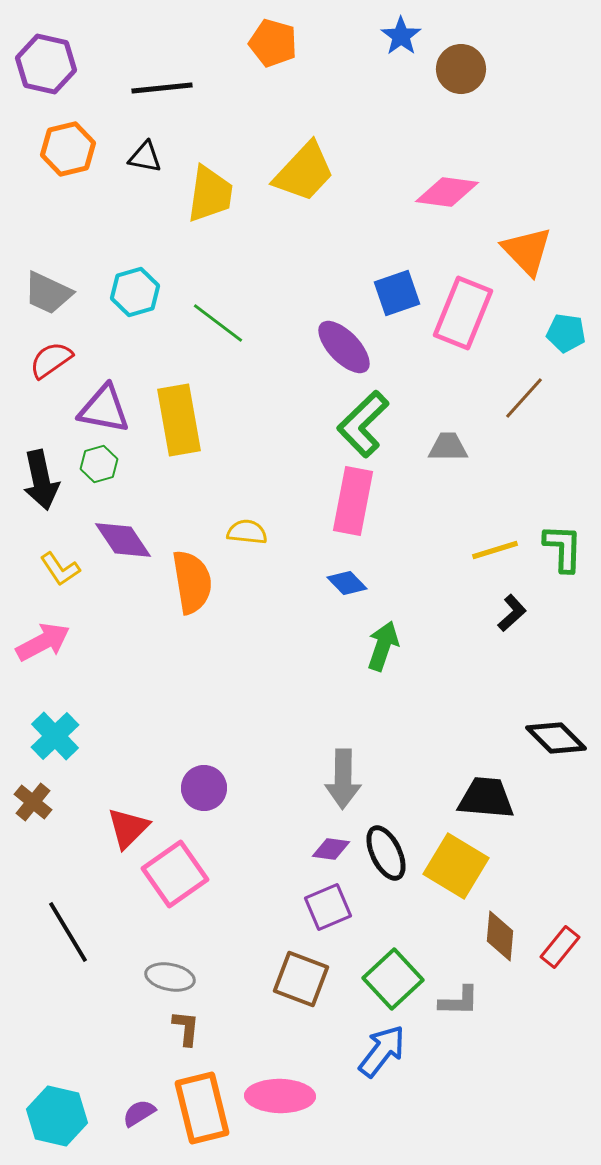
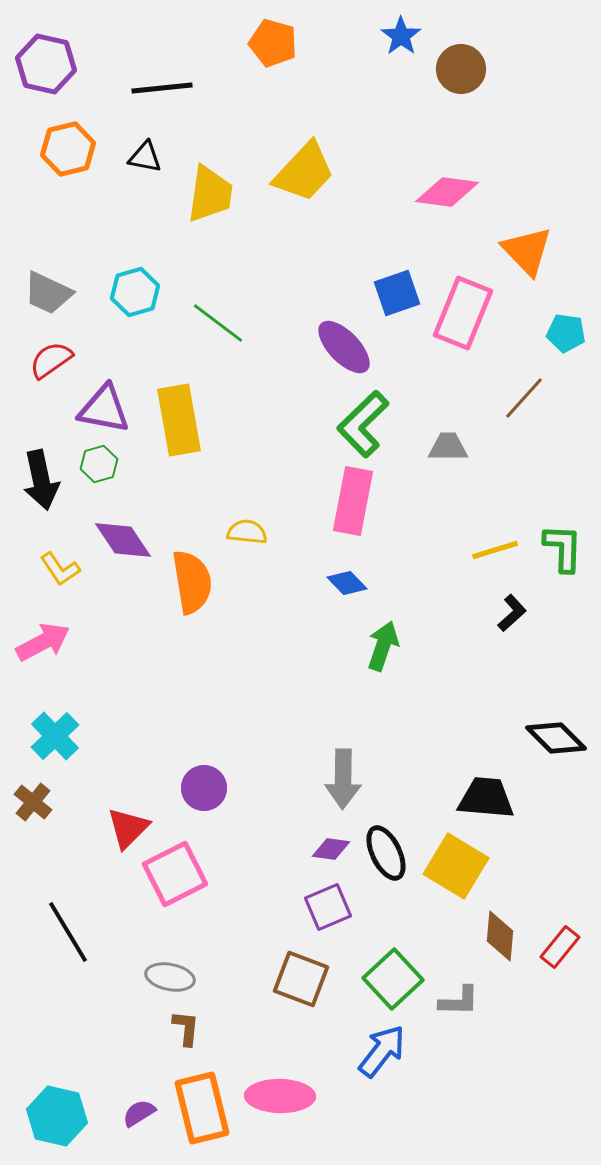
pink square at (175, 874): rotated 8 degrees clockwise
